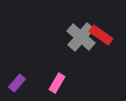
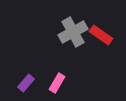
gray cross: moved 8 px left, 5 px up; rotated 20 degrees clockwise
purple rectangle: moved 9 px right
